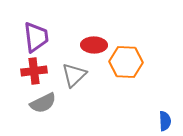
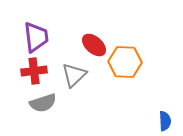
red ellipse: rotated 40 degrees clockwise
orange hexagon: moved 1 px left
gray semicircle: rotated 8 degrees clockwise
